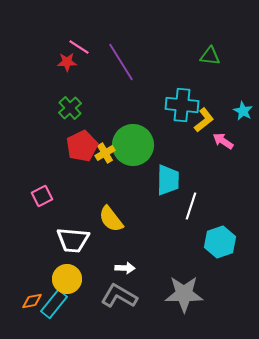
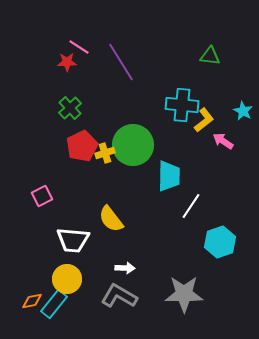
yellow cross: rotated 12 degrees clockwise
cyan trapezoid: moved 1 px right, 4 px up
white line: rotated 16 degrees clockwise
